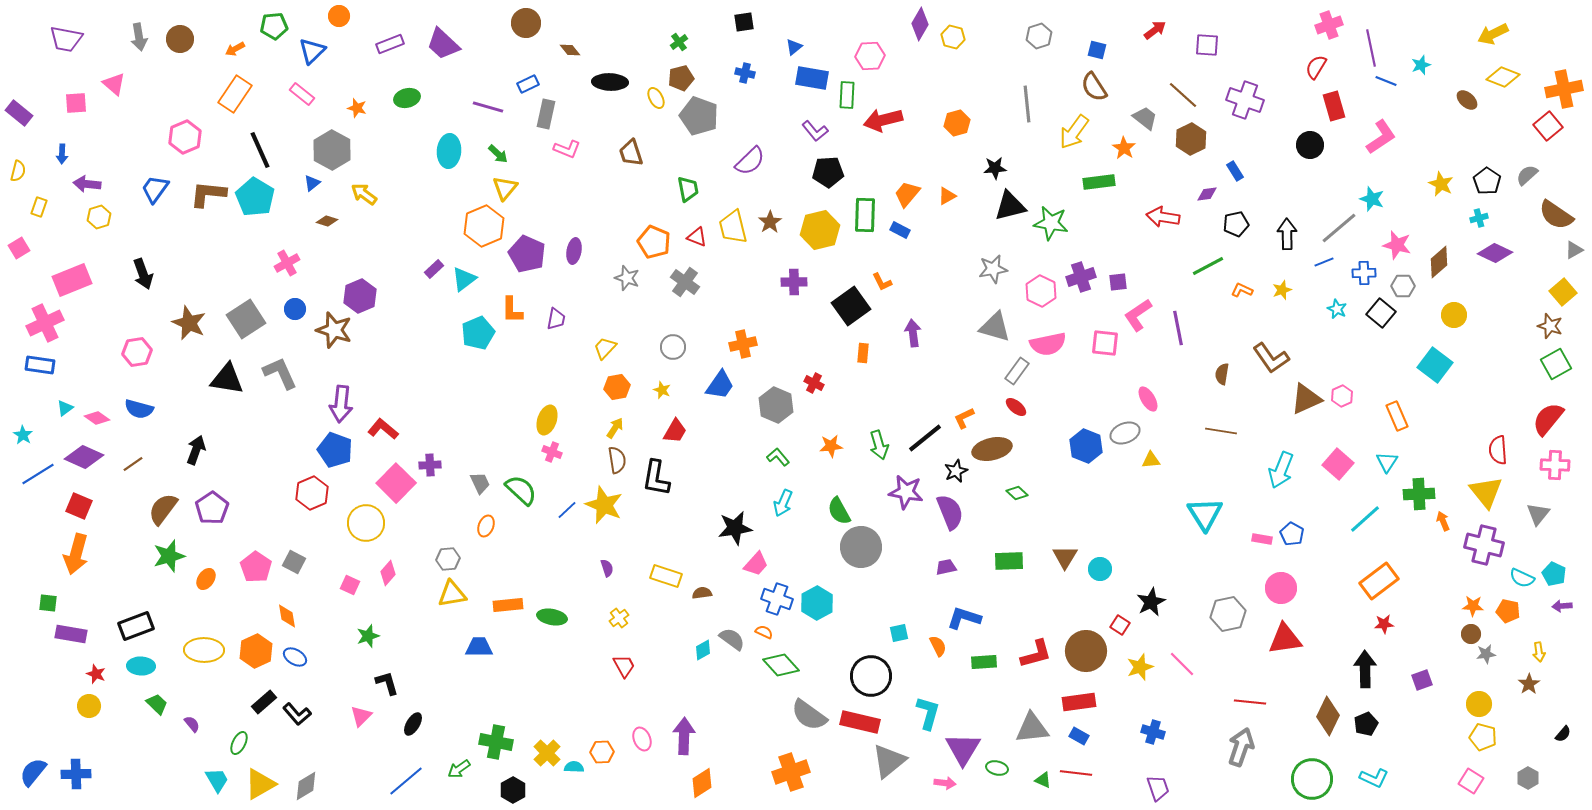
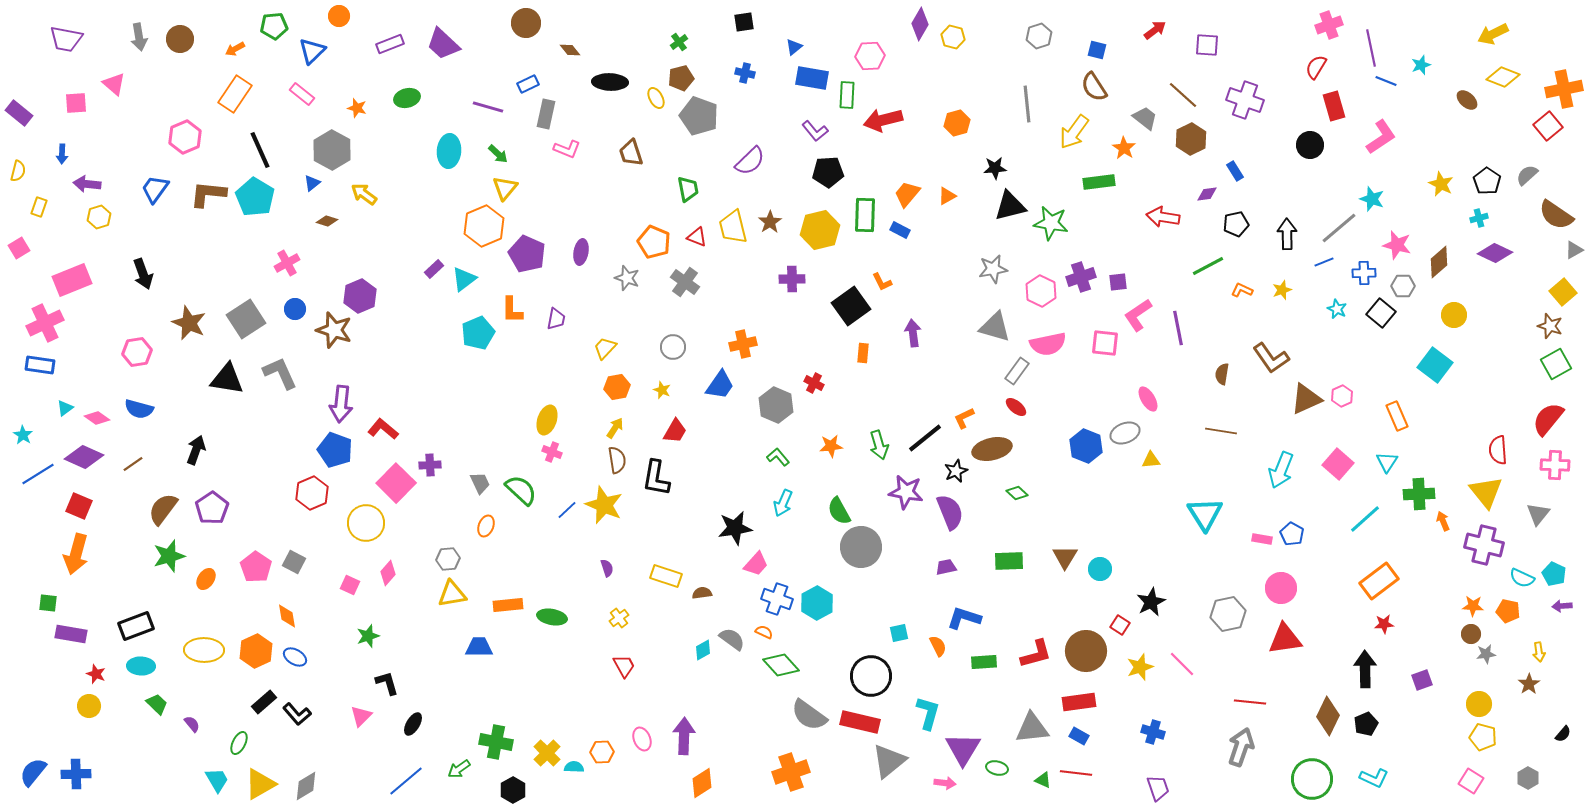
purple ellipse at (574, 251): moved 7 px right, 1 px down
purple cross at (794, 282): moved 2 px left, 3 px up
